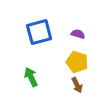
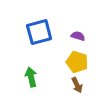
purple semicircle: moved 2 px down
green arrow: rotated 12 degrees clockwise
